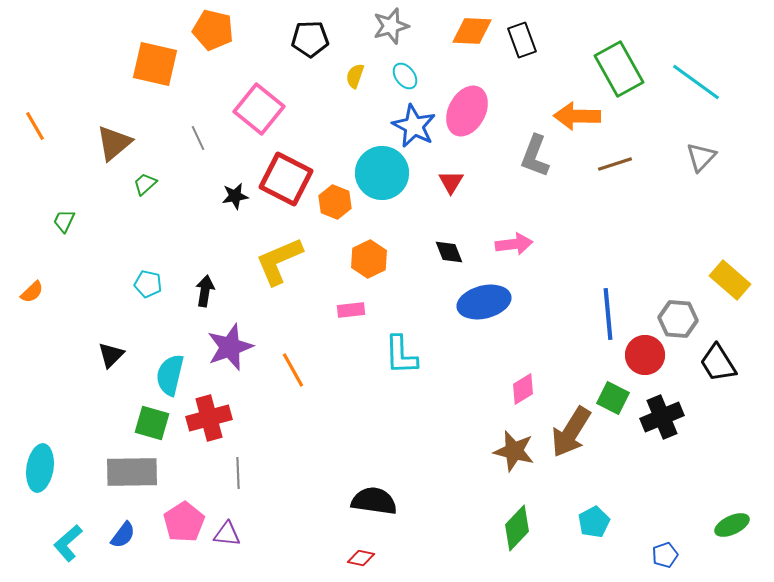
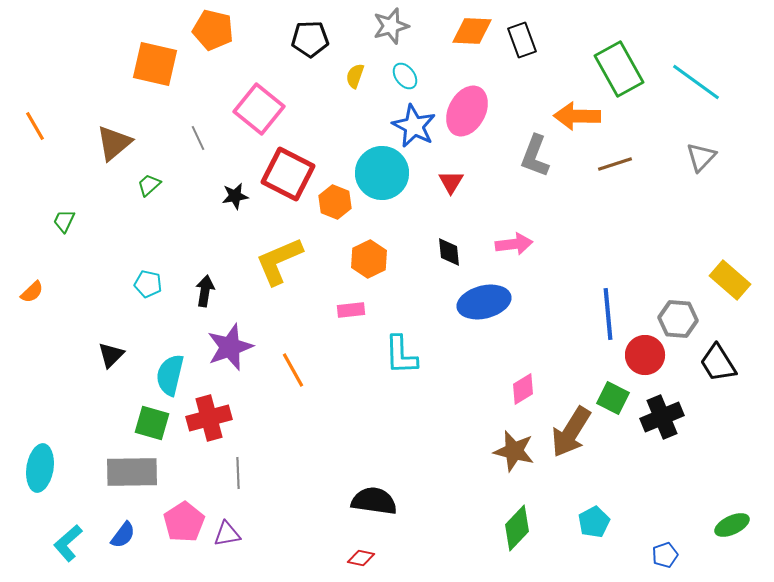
red square at (286, 179): moved 2 px right, 5 px up
green trapezoid at (145, 184): moved 4 px right, 1 px down
black diamond at (449, 252): rotated 16 degrees clockwise
purple triangle at (227, 534): rotated 16 degrees counterclockwise
